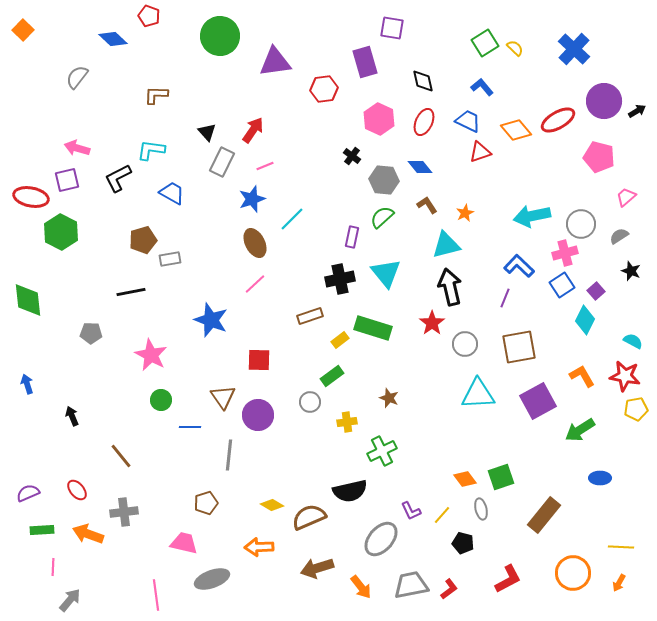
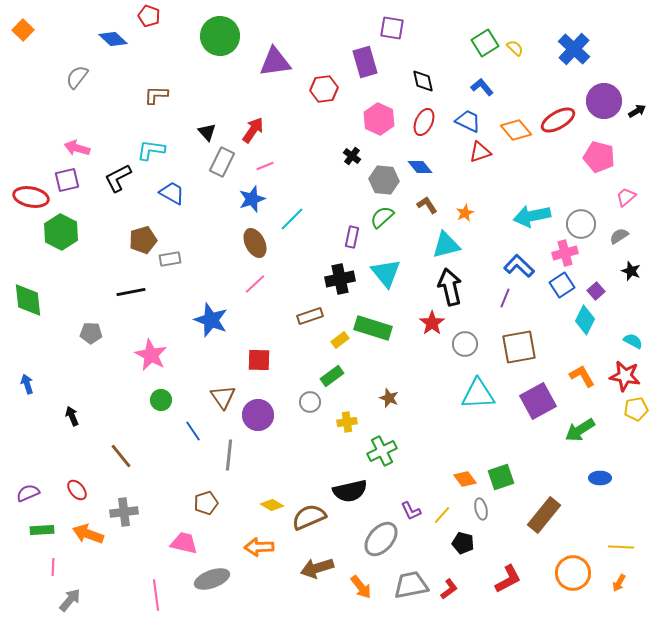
blue line at (190, 427): moved 3 px right, 4 px down; rotated 55 degrees clockwise
